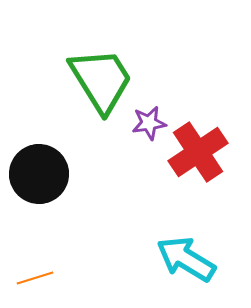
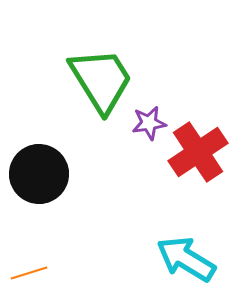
orange line: moved 6 px left, 5 px up
